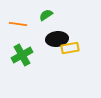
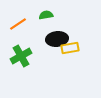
green semicircle: rotated 24 degrees clockwise
orange line: rotated 42 degrees counterclockwise
green cross: moved 1 px left, 1 px down
